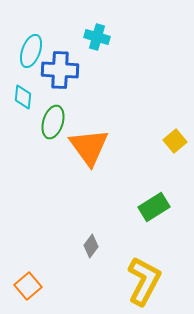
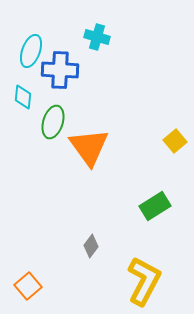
green rectangle: moved 1 px right, 1 px up
